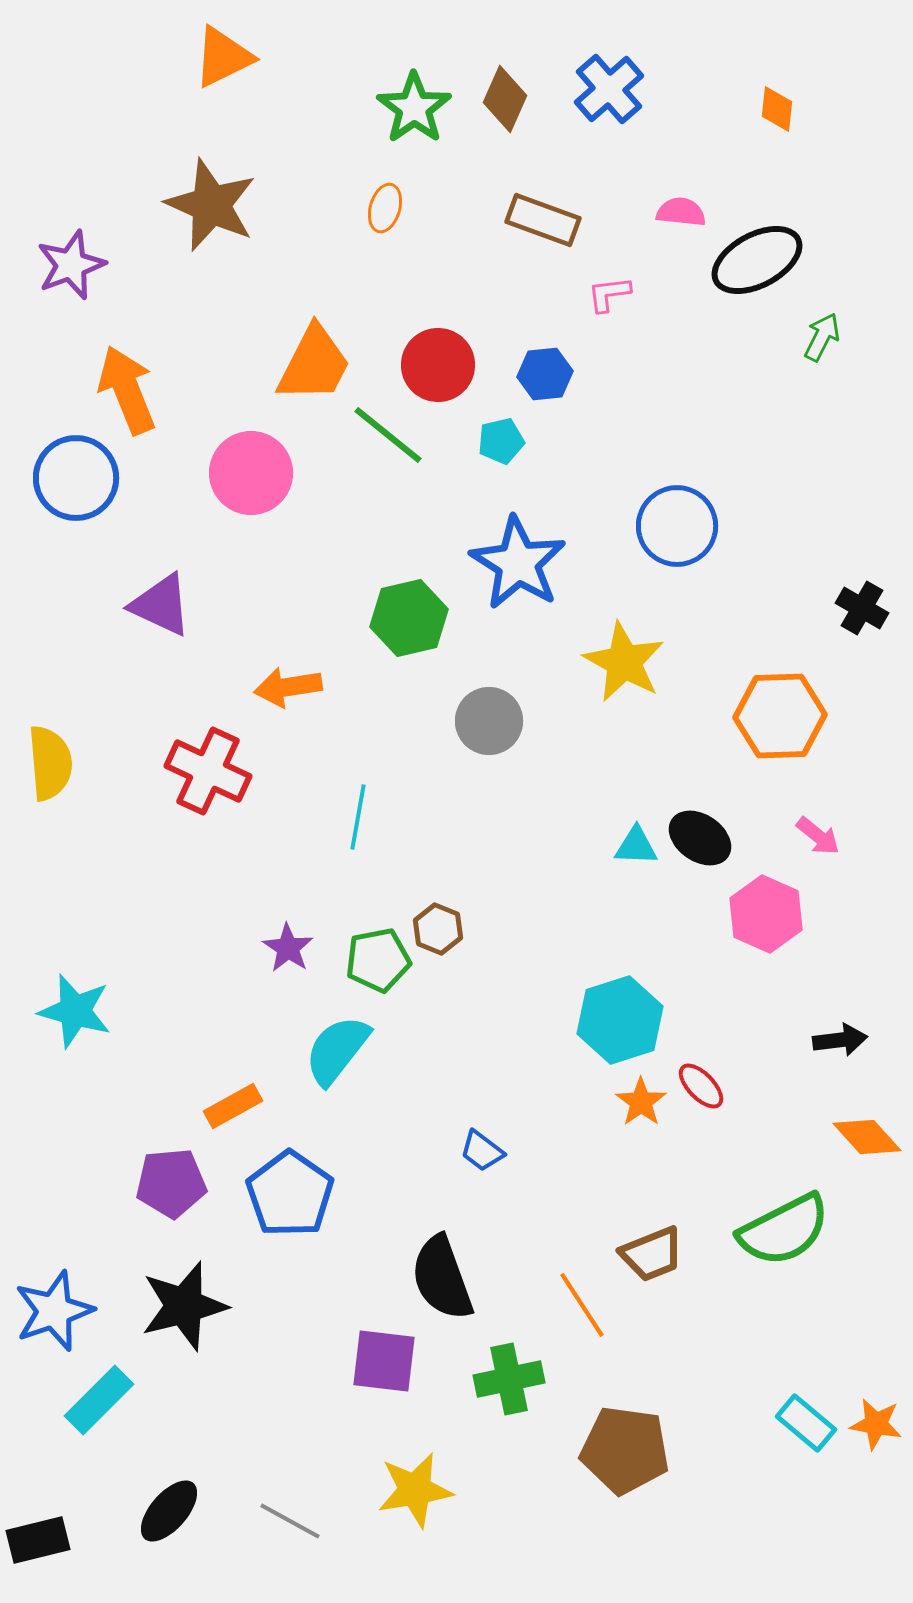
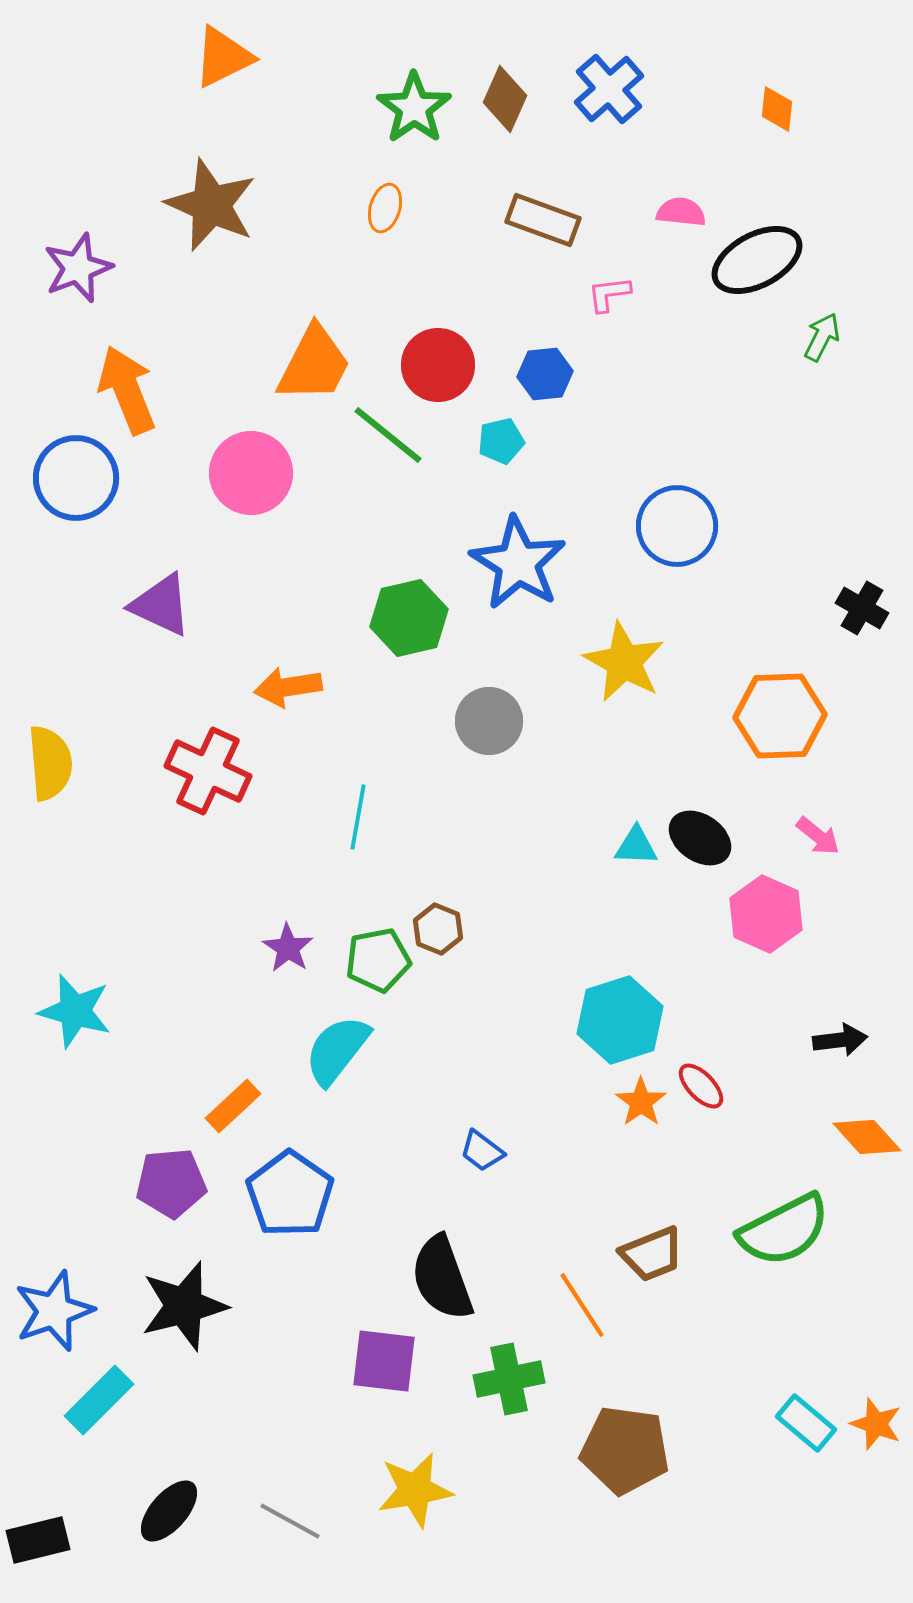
purple star at (71, 265): moved 7 px right, 3 px down
orange rectangle at (233, 1106): rotated 14 degrees counterclockwise
orange star at (876, 1424): rotated 10 degrees clockwise
